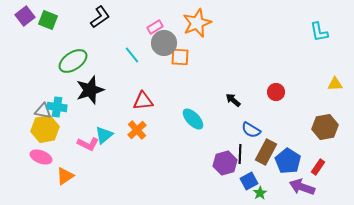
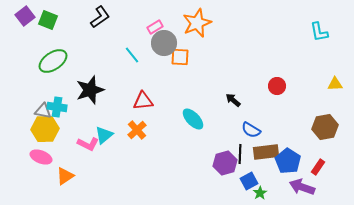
green ellipse: moved 20 px left
red circle: moved 1 px right, 6 px up
yellow hexagon: rotated 8 degrees clockwise
brown rectangle: rotated 55 degrees clockwise
